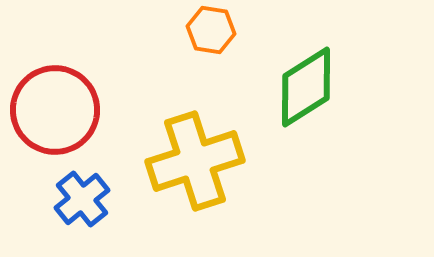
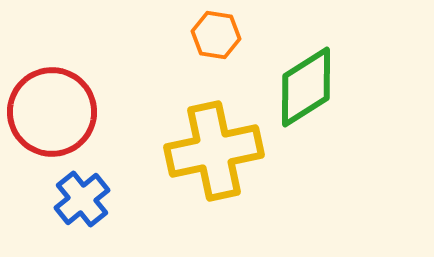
orange hexagon: moved 5 px right, 5 px down
red circle: moved 3 px left, 2 px down
yellow cross: moved 19 px right, 10 px up; rotated 6 degrees clockwise
